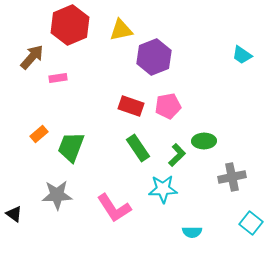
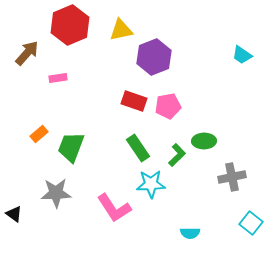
brown arrow: moved 5 px left, 4 px up
red rectangle: moved 3 px right, 5 px up
cyan star: moved 12 px left, 5 px up
gray star: moved 1 px left, 2 px up
cyan semicircle: moved 2 px left, 1 px down
